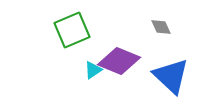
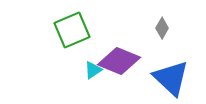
gray diamond: moved 1 px right, 1 px down; rotated 55 degrees clockwise
blue triangle: moved 2 px down
